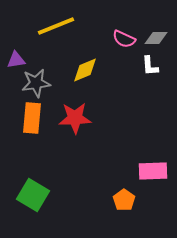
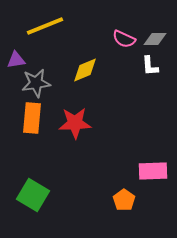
yellow line: moved 11 px left
gray diamond: moved 1 px left, 1 px down
red star: moved 5 px down
